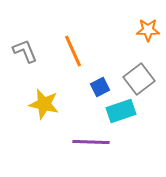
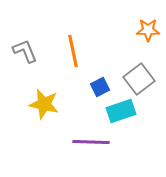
orange line: rotated 12 degrees clockwise
